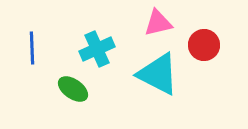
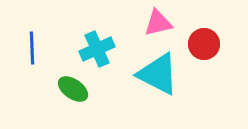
red circle: moved 1 px up
